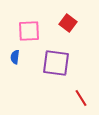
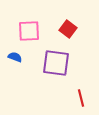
red square: moved 6 px down
blue semicircle: rotated 104 degrees clockwise
red line: rotated 18 degrees clockwise
